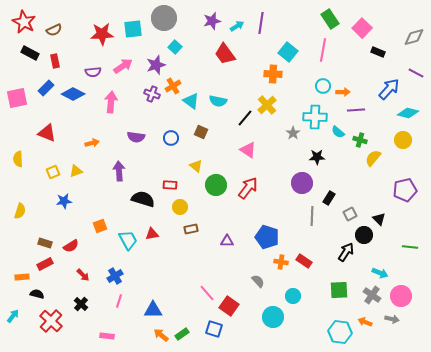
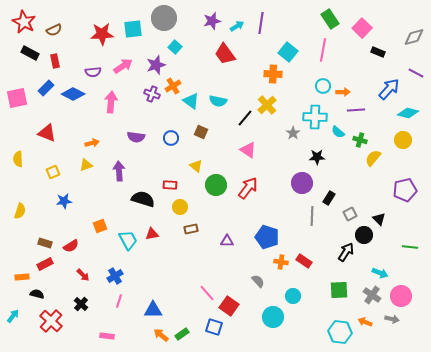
yellow triangle at (76, 171): moved 10 px right, 6 px up
blue square at (214, 329): moved 2 px up
